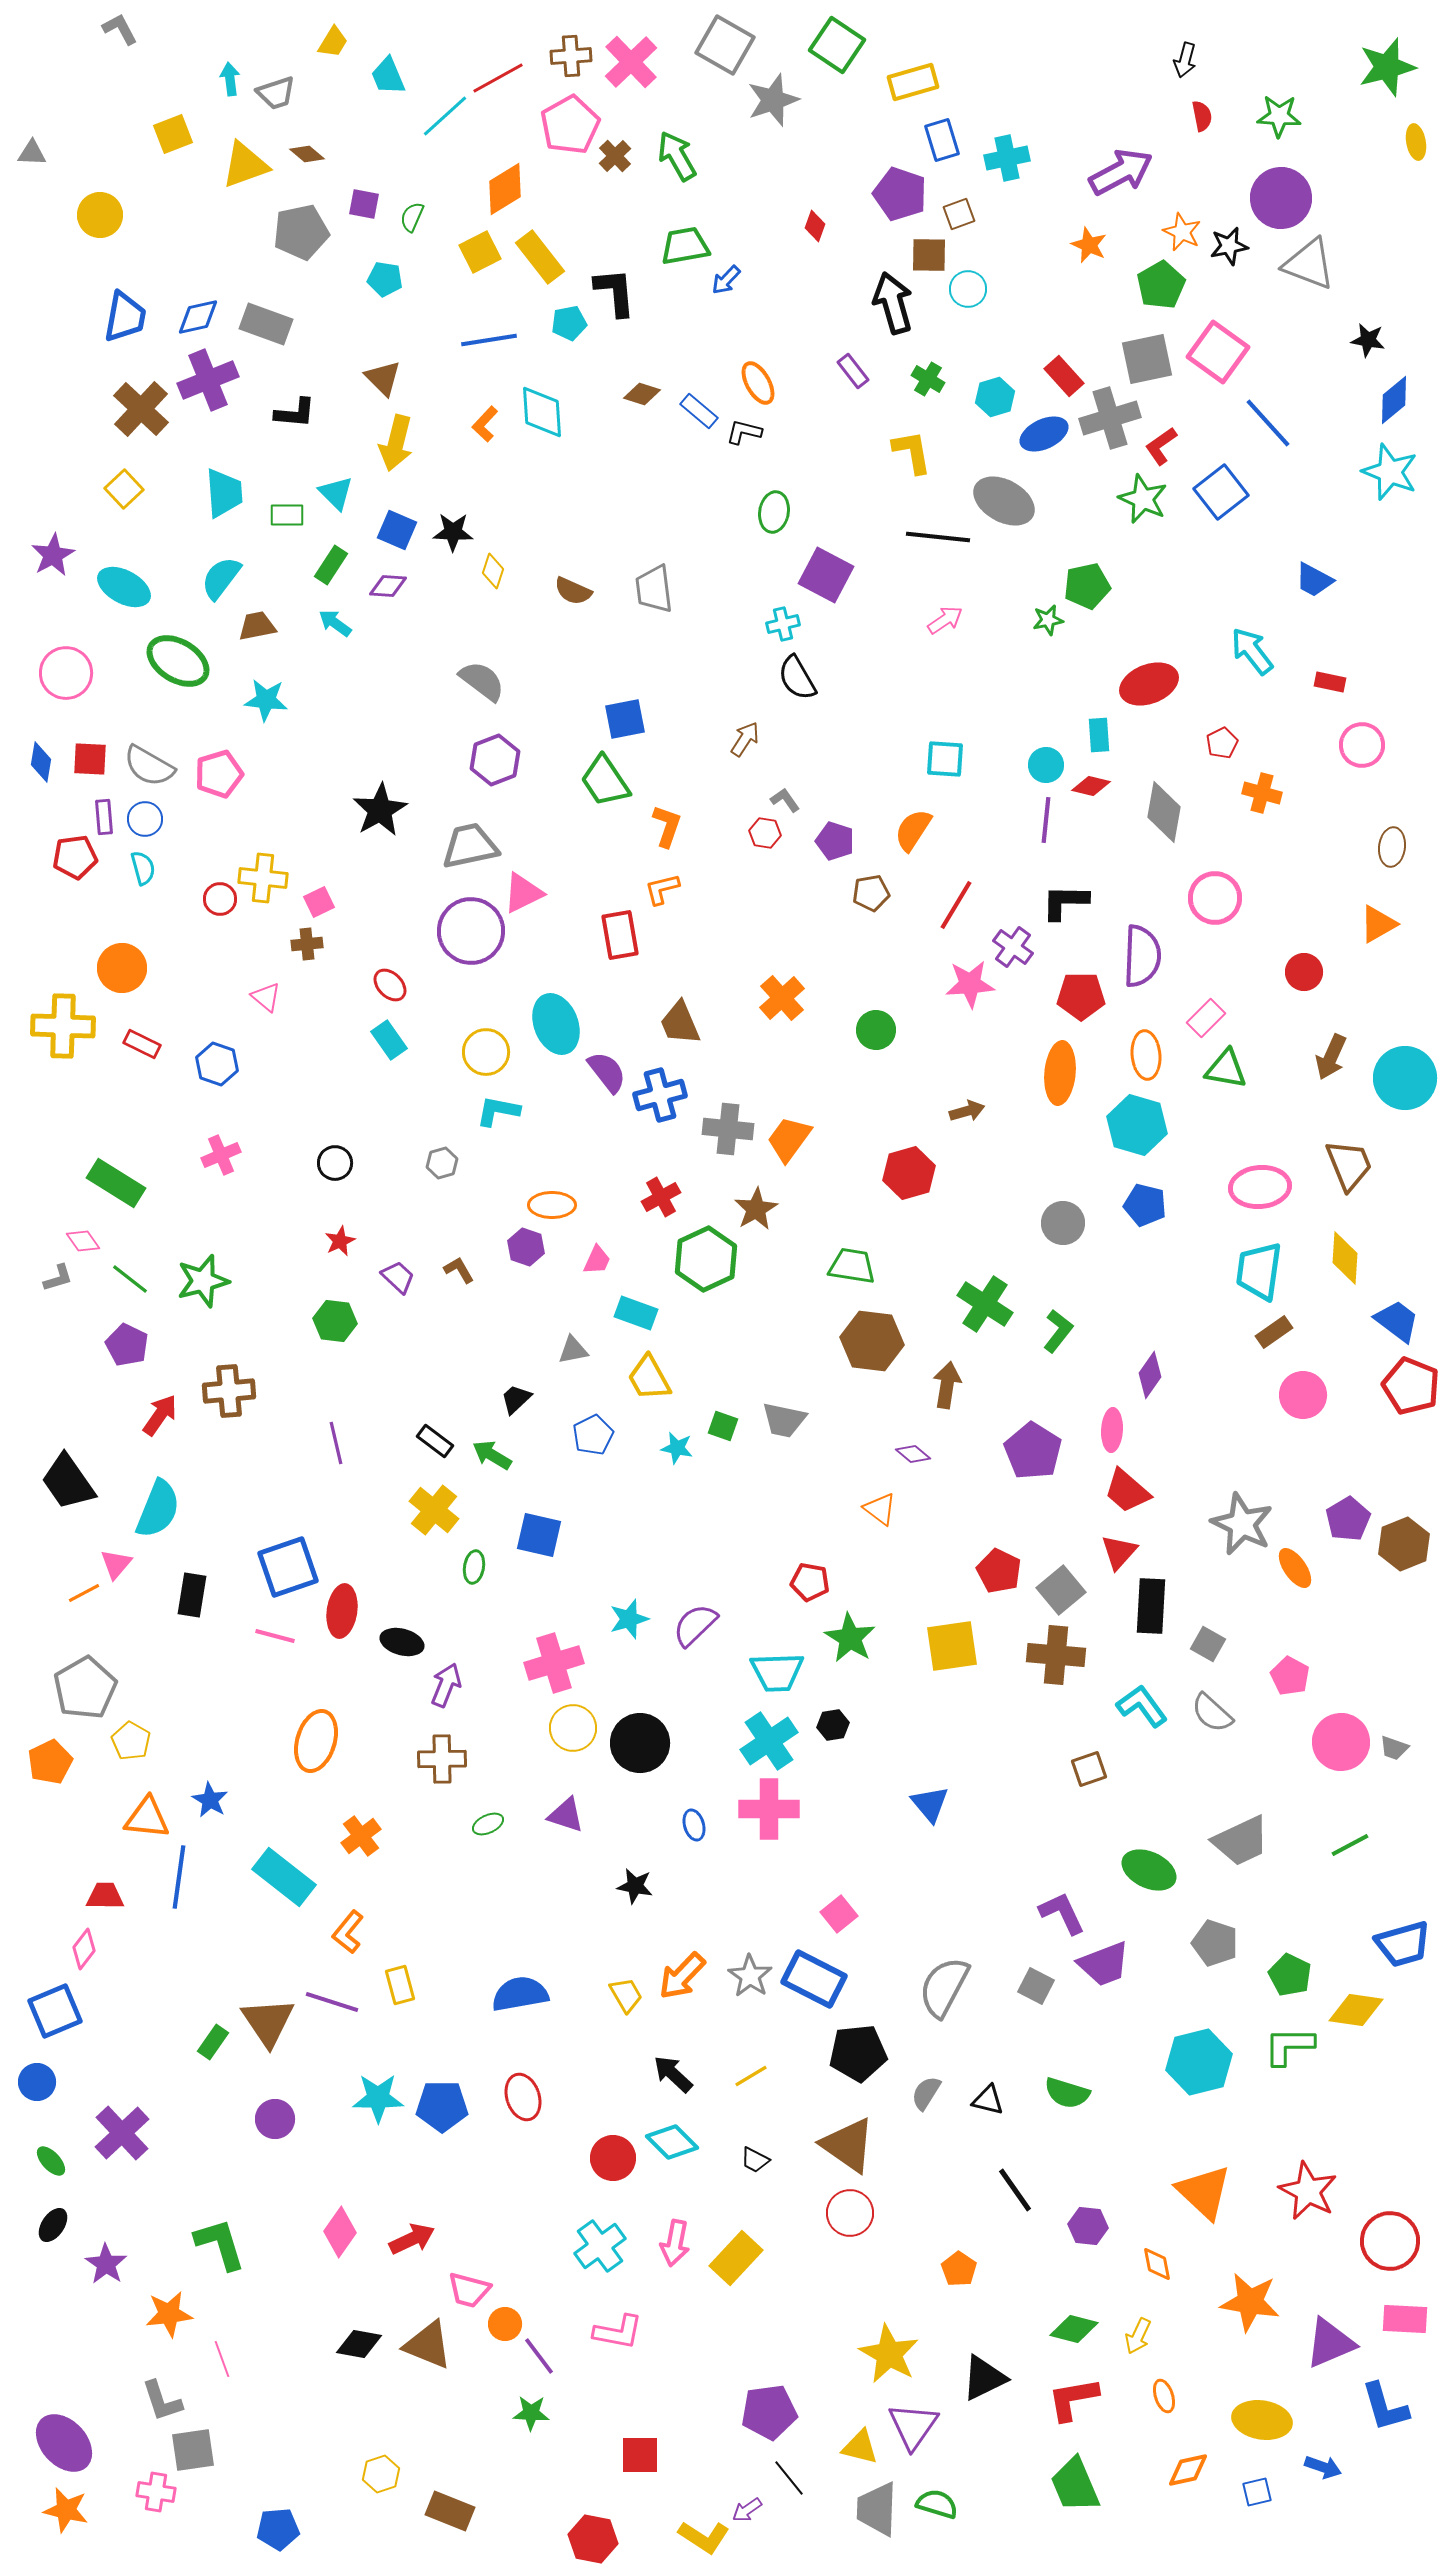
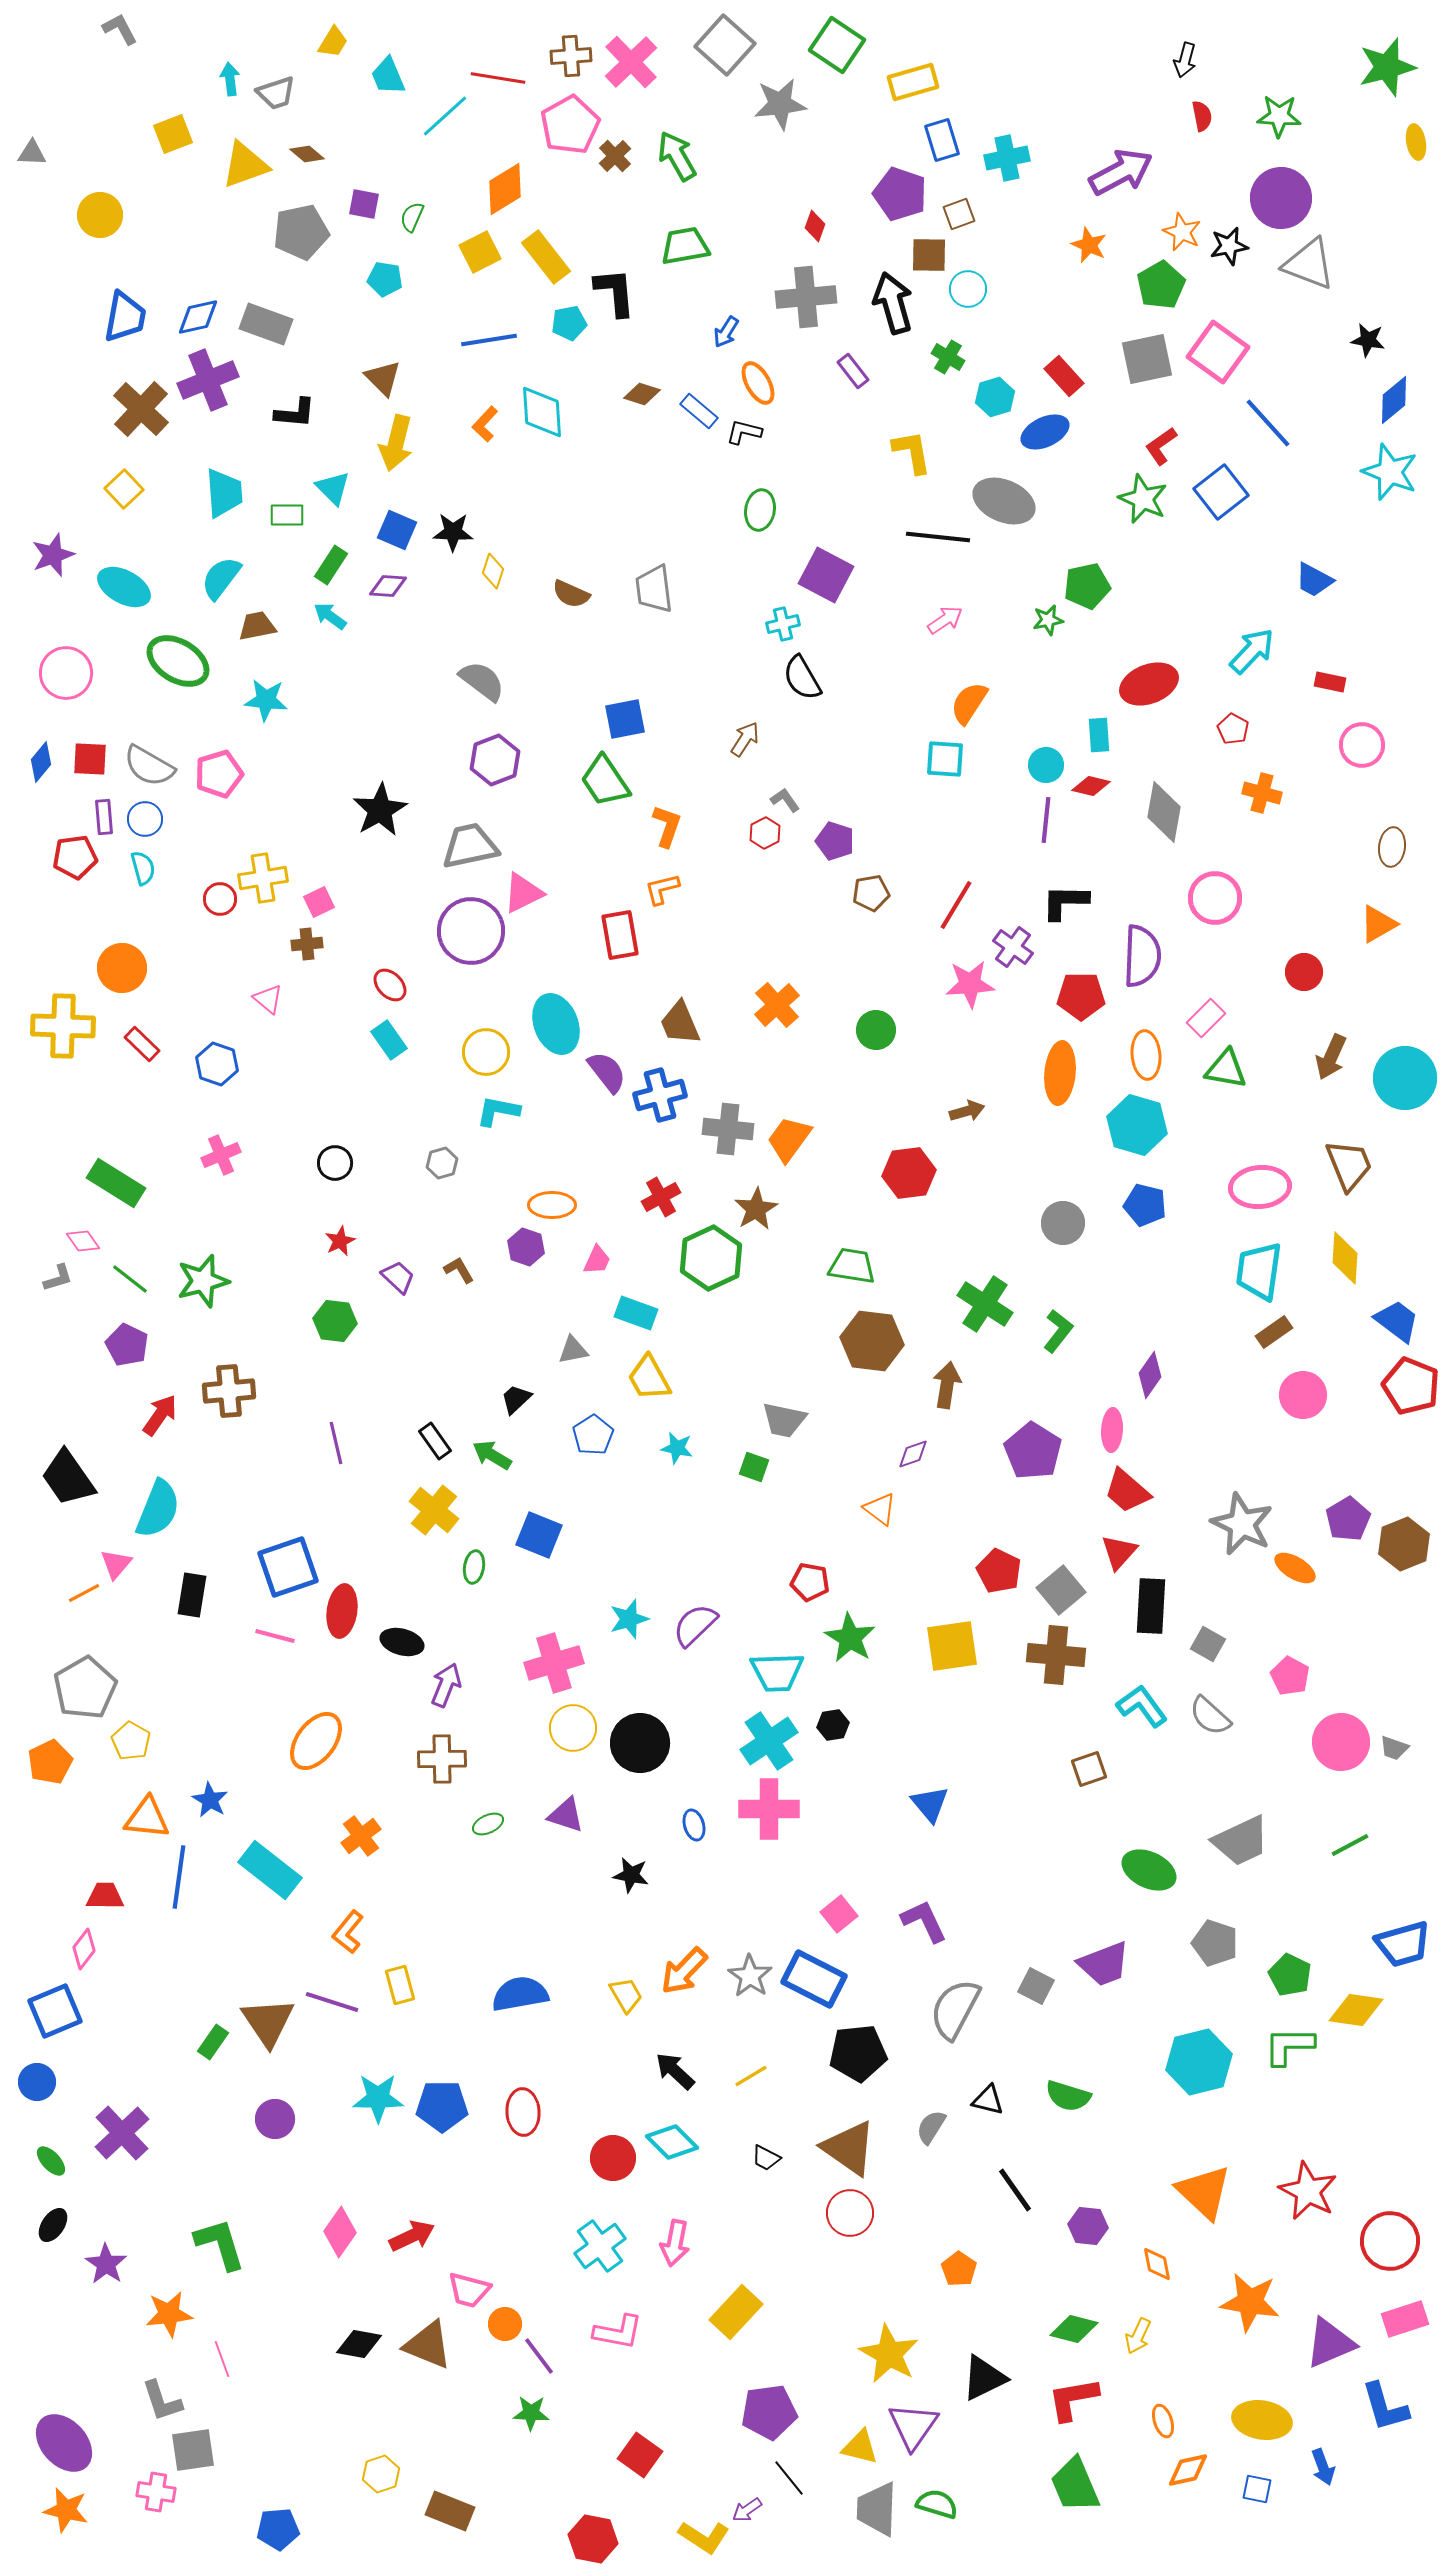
gray square at (725, 45): rotated 12 degrees clockwise
red line at (498, 78): rotated 38 degrees clockwise
gray star at (773, 100): moved 7 px right, 4 px down; rotated 12 degrees clockwise
yellow rectangle at (540, 257): moved 6 px right
blue arrow at (726, 280): moved 52 px down; rotated 12 degrees counterclockwise
green cross at (928, 379): moved 20 px right, 22 px up
gray cross at (1110, 418): moved 304 px left, 121 px up; rotated 12 degrees clockwise
blue ellipse at (1044, 434): moved 1 px right, 2 px up
cyan triangle at (336, 493): moved 3 px left, 5 px up
gray ellipse at (1004, 501): rotated 6 degrees counterclockwise
green ellipse at (774, 512): moved 14 px left, 2 px up
purple star at (53, 555): rotated 9 degrees clockwise
brown semicircle at (573, 591): moved 2 px left, 3 px down
cyan arrow at (335, 623): moved 5 px left, 7 px up
cyan arrow at (1252, 651): rotated 81 degrees clockwise
black semicircle at (797, 678): moved 5 px right
red pentagon at (1222, 743): moved 11 px right, 14 px up; rotated 16 degrees counterclockwise
blue diamond at (41, 762): rotated 30 degrees clockwise
orange semicircle at (913, 830): moved 56 px right, 127 px up
red hexagon at (765, 833): rotated 24 degrees clockwise
yellow cross at (263, 878): rotated 15 degrees counterclockwise
pink triangle at (266, 997): moved 2 px right, 2 px down
orange cross at (782, 998): moved 5 px left, 7 px down
red rectangle at (142, 1044): rotated 18 degrees clockwise
red hexagon at (909, 1173): rotated 9 degrees clockwise
green hexagon at (706, 1259): moved 5 px right, 1 px up
green square at (723, 1426): moved 31 px right, 41 px down
blue pentagon at (593, 1435): rotated 6 degrees counterclockwise
black rectangle at (435, 1441): rotated 18 degrees clockwise
purple diamond at (913, 1454): rotated 60 degrees counterclockwise
black trapezoid at (68, 1482): moved 4 px up
blue square at (539, 1535): rotated 9 degrees clockwise
orange ellipse at (1295, 1568): rotated 24 degrees counterclockwise
gray semicircle at (1212, 1713): moved 2 px left, 3 px down
orange ellipse at (316, 1741): rotated 20 degrees clockwise
cyan rectangle at (284, 1877): moved 14 px left, 7 px up
black star at (635, 1886): moved 4 px left, 11 px up
purple L-shape at (1062, 1913): moved 138 px left, 8 px down
orange arrow at (682, 1976): moved 2 px right, 5 px up
gray semicircle at (944, 1987): moved 11 px right, 22 px down
black arrow at (673, 2074): moved 2 px right, 3 px up
gray semicircle at (926, 2093): moved 5 px right, 34 px down
green semicircle at (1067, 2093): moved 1 px right, 3 px down
red ellipse at (523, 2097): moved 15 px down; rotated 15 degrees clockwise
brown triangle at (848, 2145): moved 1 px right, 3 px down
black trapezoid at (755, 2160): moved 11 px right, 2 px up
red arrow at (412, 2239): moved 3 px up
yellow rectangle at (736, 2258): moved 54 px down
pink rectangle at (1405, 2319): rotated 21 degrees counterclockwise
orange ellipse at (1164, 2396): moved 1 px left, 25 px down
red square at (640, 2455): rotated 36 degrees clockwise
blue arrow at (1323, 2467): rotated 51 degrees clockwise
blue square at (1257, 2492): moved 3 px up; rotated 24 degrees clockwise
